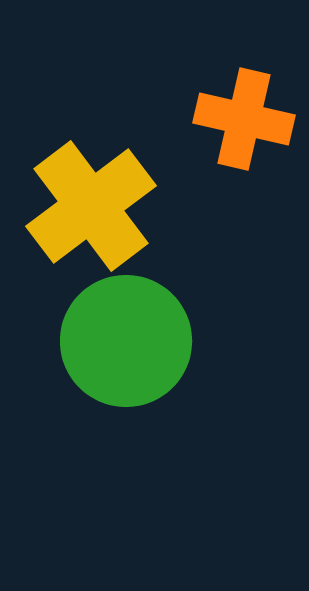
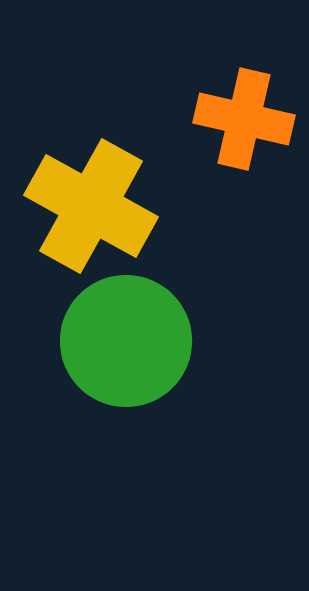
yellow cross: rotated 24 degrees counterclockwise
